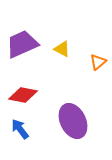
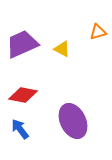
orange triangle: moved 30 px up; rotated 24 degrees clockwise
